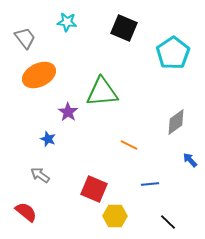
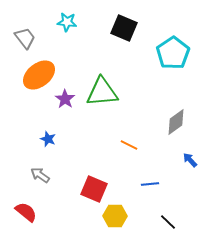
orange ellipse: rotated 12 degrees counterclockwise
purple star: moved 3 px left, 13 px up
